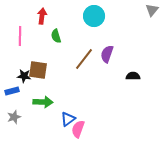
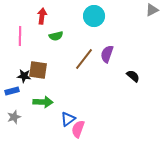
gray triangle: rotated 24 degrees clockwise
green semicircle: rotated 88 degrees counterclockwise
black semicircle: rotated 40 degrees clockwise
